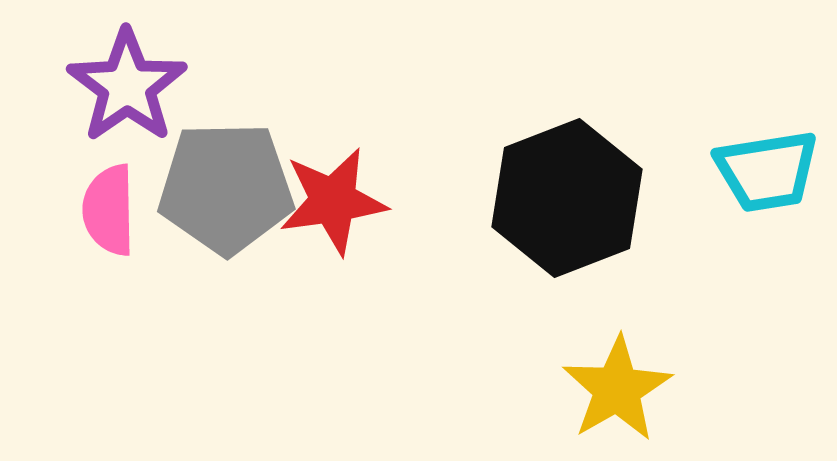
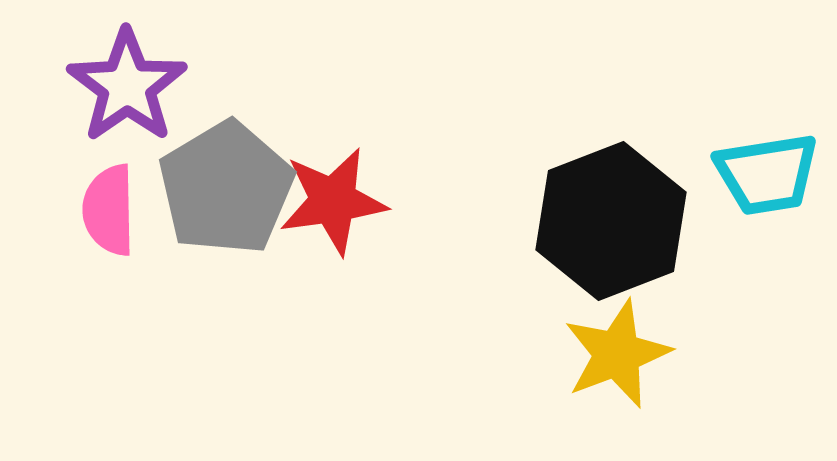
cyan trapezoid: moved 3 px down
gray pentagon: rotated 30 degrees counterclockwise
black hexagon: moved 44 px right, 23 px down
yellow star: moved 35 px up; rotated 9 degrees clockwise
